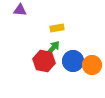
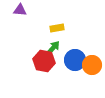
blue circle: moved 2 px right, 1 px up
